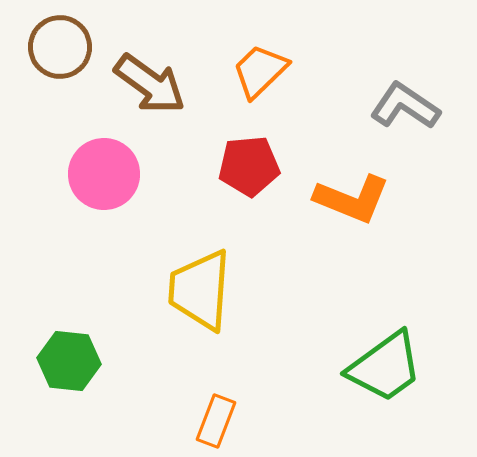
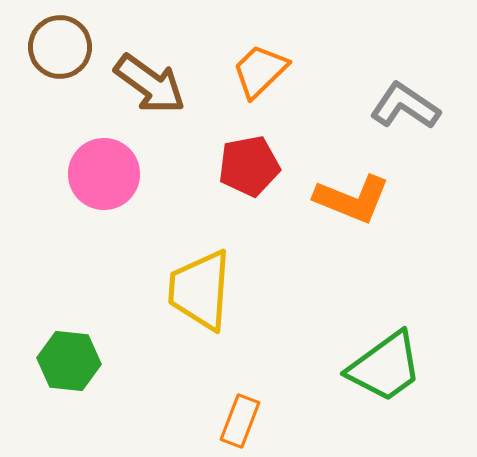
red pentagon: rotated 6 degrees counterclockwise
orange rectangle: moved 24 px right
